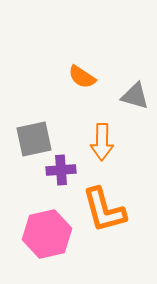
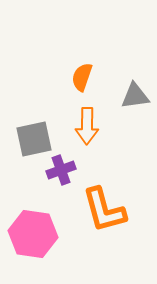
orange semicircle: rotated 76 degrees clockwise
gray triangle: rotated 24 degrees counterclockwise
orange arrow: moved 15 px left, 16 px up
purple cross: rotated 16 degrees counterclockwise
pink hexagon: moved 14 px left; rotated 21 degrees clockwise
